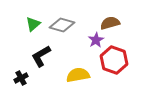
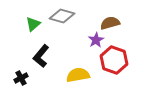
gray diamond: moved 9 px up
black L-shape: rotated 20 degrees counterclockwise
